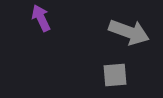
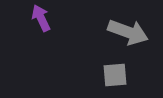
gray arrow: moved 1 px left
